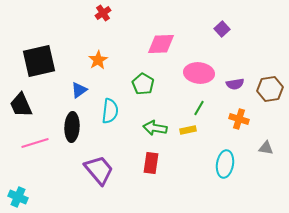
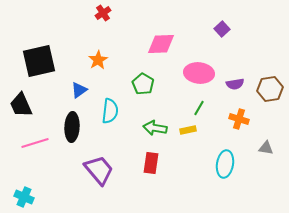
cyan cross: moved 6 px right
